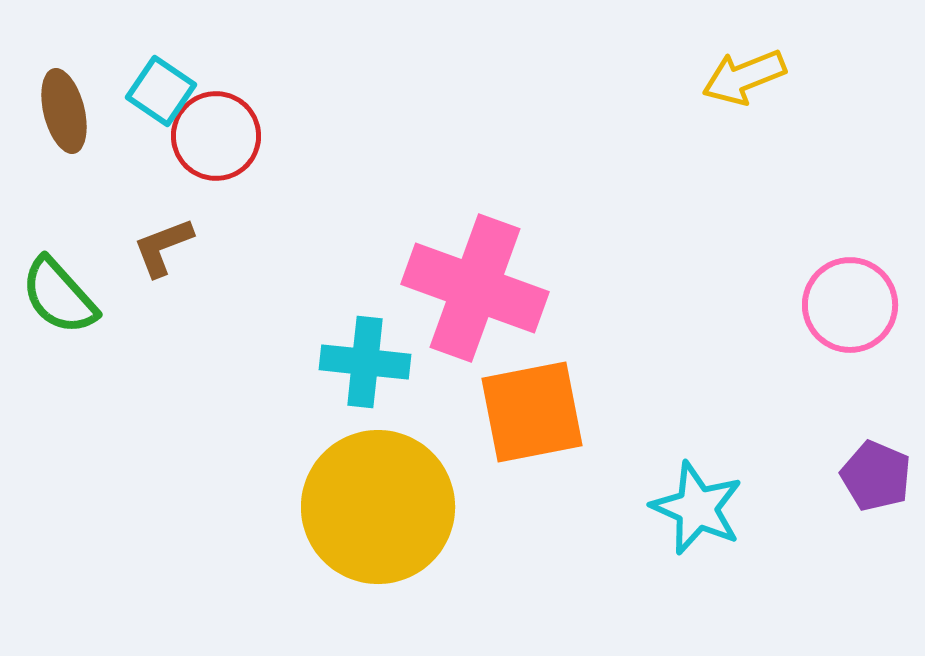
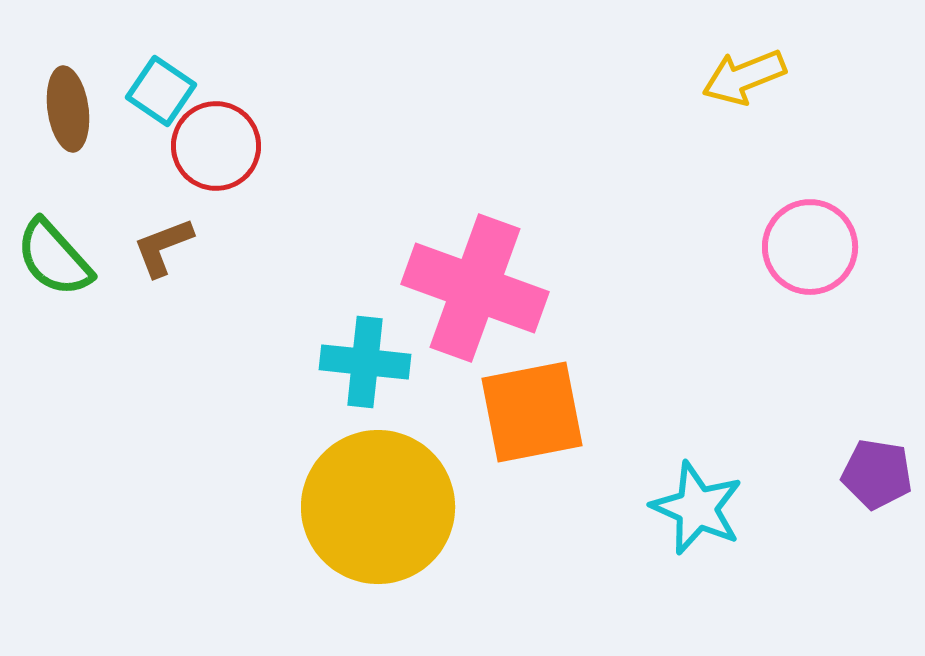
brown ellipse: moved 4 px right, 2 px up; rotated 6 degrees clockwise
red circle: moved 10 px down
green semicircle: moved 5 px left, 38 px up
pink circle: moved 40 px left, 58 px up
purple pentagon: moved 1 px right, 2 px up; rotated 14 degrees counterclockwise
